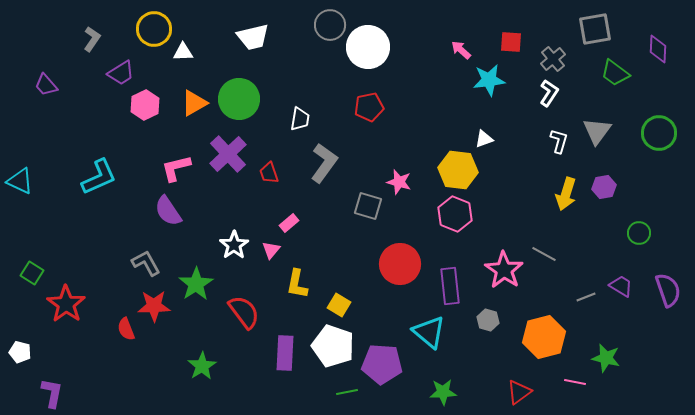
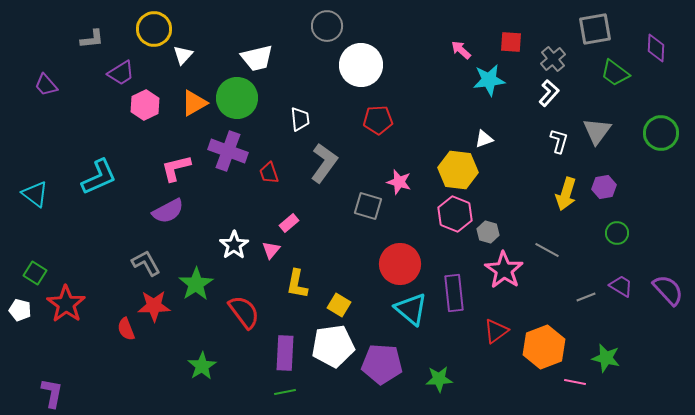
gray circle at (330, 25): moved 3 px left, 1 px down
white trapezoid at (253, 37): moved 4 px right, 21 px down
gray L-shape at (92, 39): rotated 50 degrees clockwise
white circle at (368, 47): moved 7 px left, 18 px down
purple diamond at (658, 49): moved 2 px left, 1 px up
white triangle at (183, 52): moved 3 px down; rotated 45 degrees counterclockwise
white L-shape at (549, 93): rotated 8 degrees clockwise
green circle at (239, 99): moved 2 px left, 1 px up
red pentagon at (369, 107): moved 9 px right, 13 px down; rotated 8 degrees clockwise
white trapezoid at (300, 119): rotated 15 degrees counterclockwise
green circle at (659, 133): moved 2 px right
purple cross at (228, 154): moved 3 px up; rotated 27 degrees counterclockwise
cyan triangle at (20, 181): moved 15 px right, 13 px down; rotated 12 degrees clockwise
purple semicircle at (168, 211): rotated 84 degrees counterclockwise
green circle at (639, 233): moved 22 px left
gray line at (544, 254): moved 3 px right, 4 px up
green square at (32, 273): moved 3 px right
purple rectangle at (450, 286): moved 4 px right, 7 px down
purple semicircle at (668, 290): rotated 24 degrees counterclockwise
gray hexagon at (488, 320): moved 88 px up
cyan triangle at (429, 332): moved 18 px left, 23 px up
orange hexagon at (544, 337): moved 10 px down; rotated 6 degrees counterclockwise
white pentagon at (333, 346): rotated 27 degrees counterclockwise
white pentagon at (20, 352): moved 42 px up
green line at (347, 392): moved 62 px left
green star at (443, 392): moved 4 px left, 13 px up
red triangle at (519, 392): moved 23 px left, 61 px up
